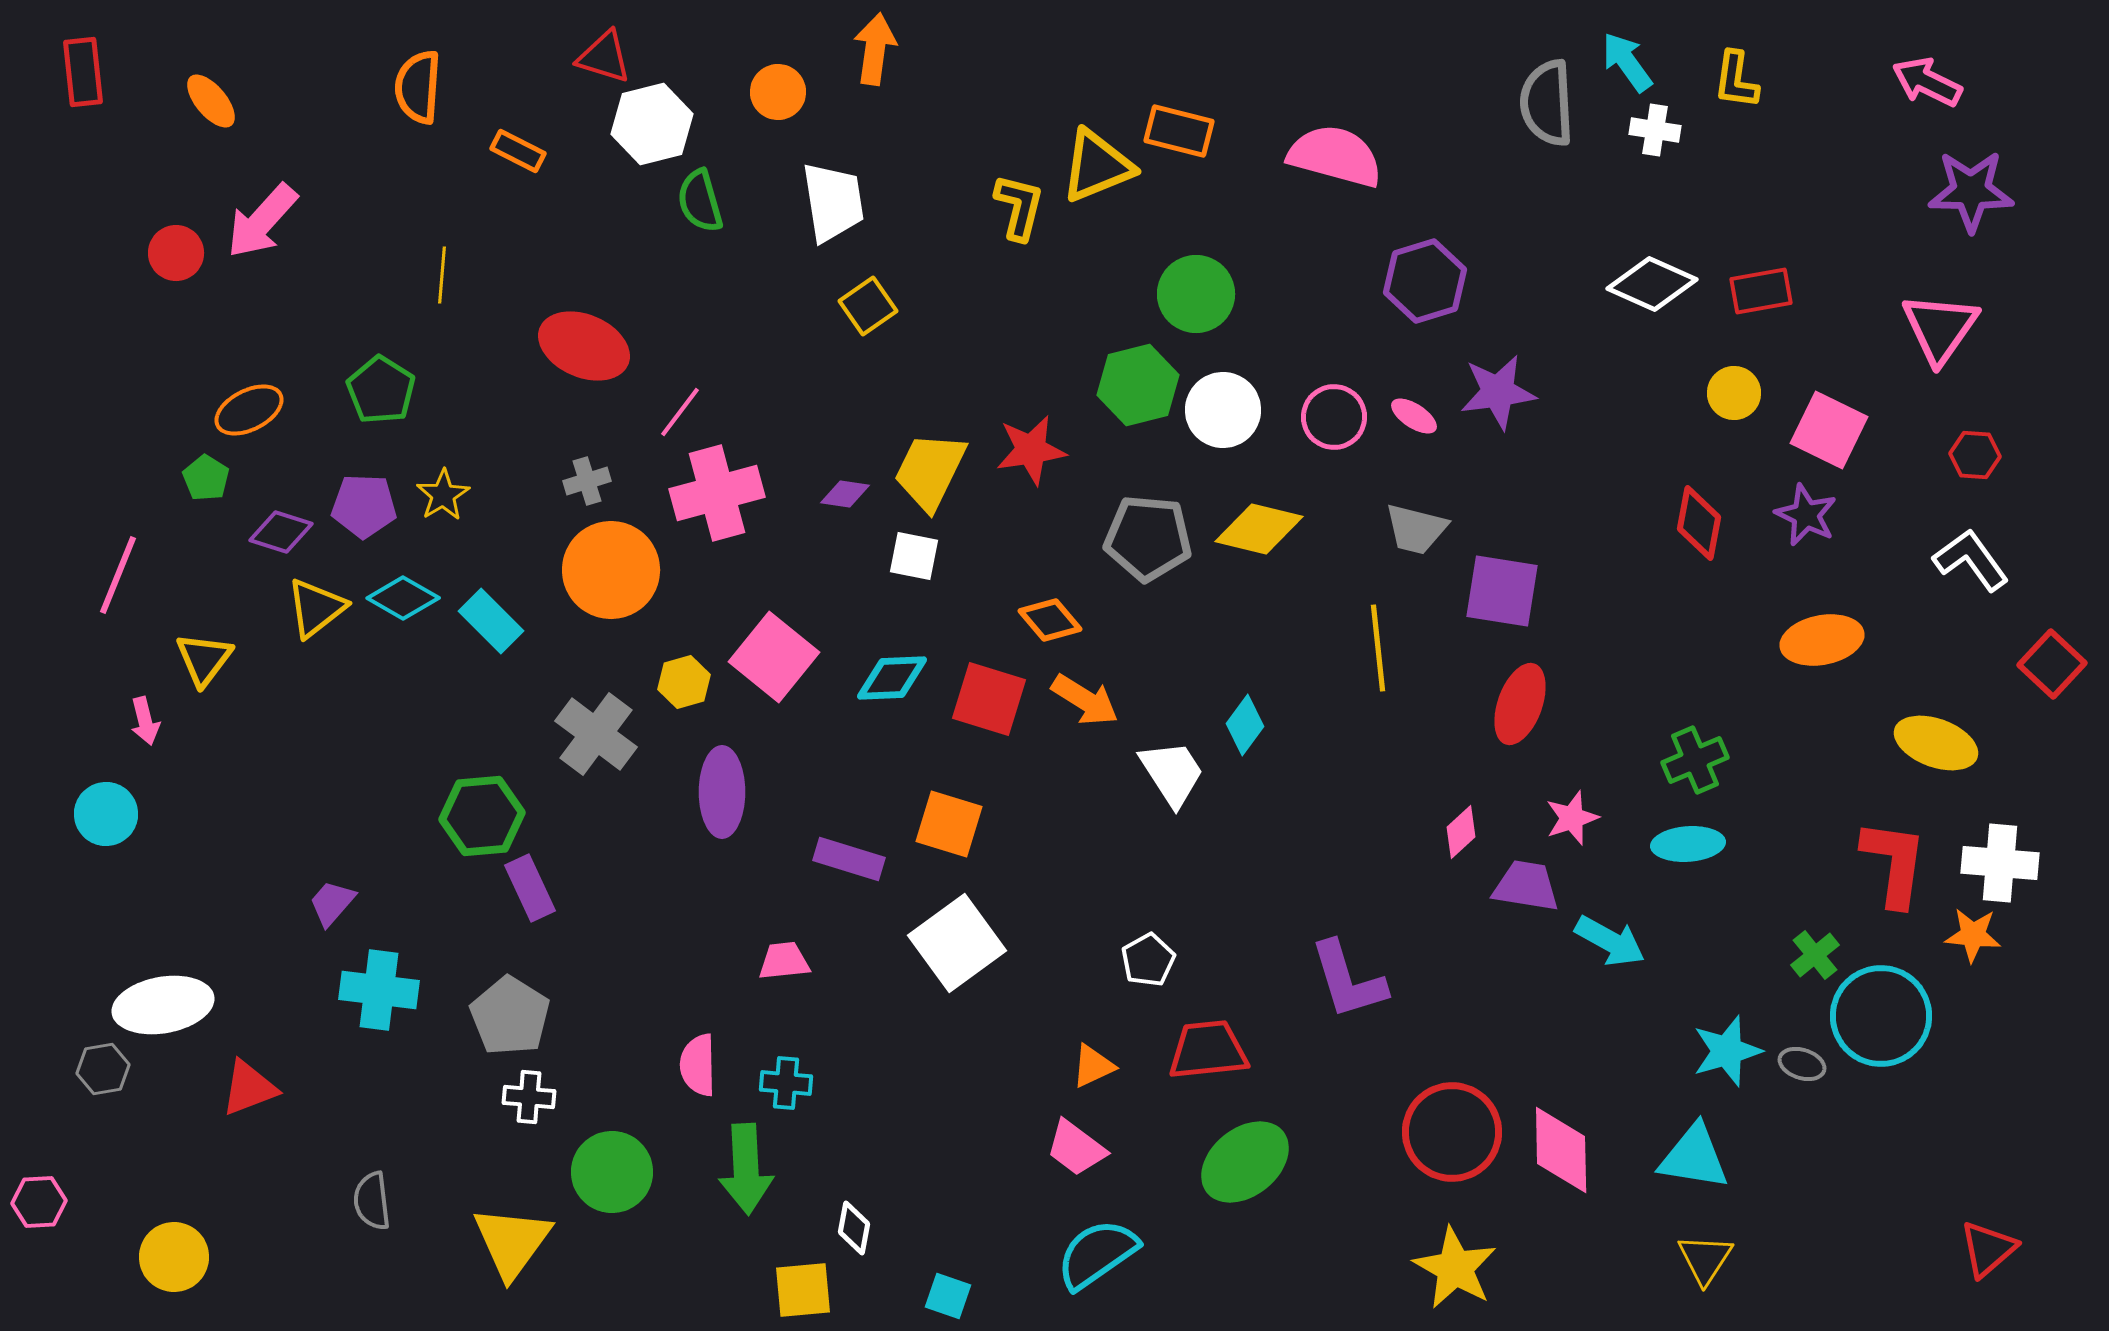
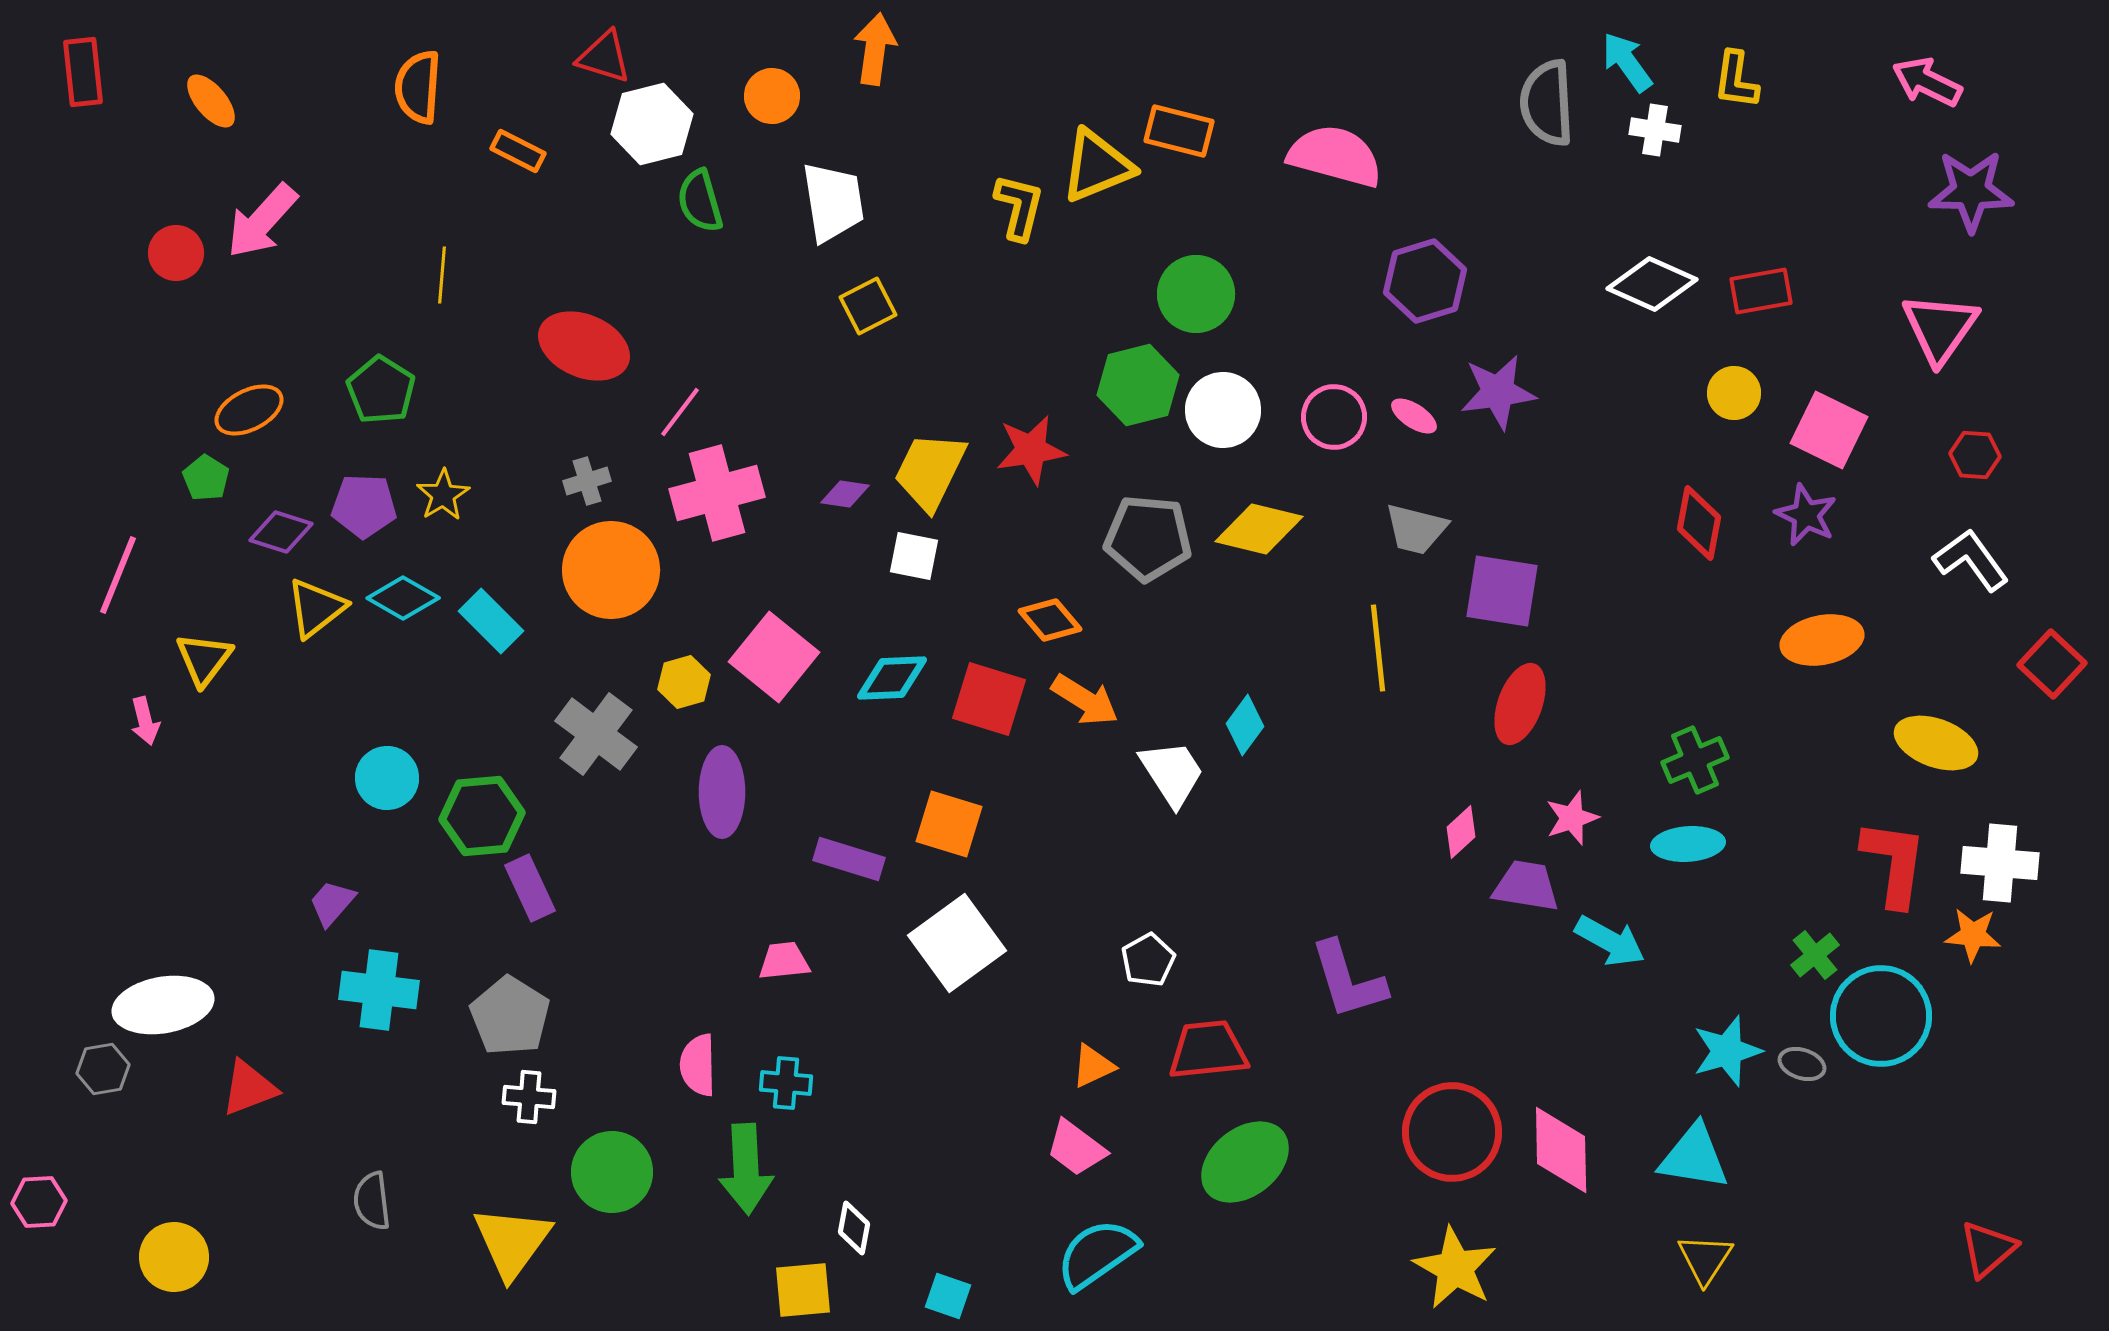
orange circle at (778, 92): moved 6 px left, 4 px down
yellow square at (868, 306): rotated 8 degrees clockwise
cyan circle at (106, 814): moved 281 px right, 36 px up
